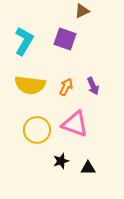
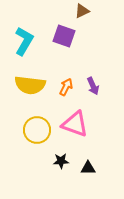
purple square: moved 1 px left, 3 px up
black star: rotated 14 degrees clockwise
